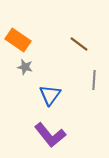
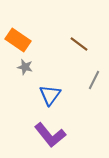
gray line: rotated 24 degrees clockwise
